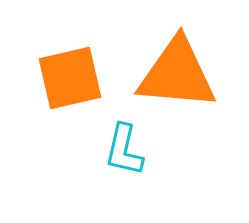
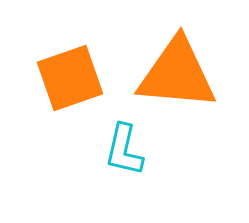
orange square: rotated 6 degrees counterclockwise
